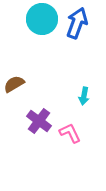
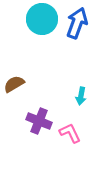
cyan arrow: moved 3 px left
purple cross: rotated 15 degrees counterclockwise
